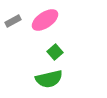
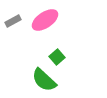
green square: moved 2 px right, 5 px down
green semicircle: moved 5 px left, 1 px down; rotated 56 degrees clockwise
